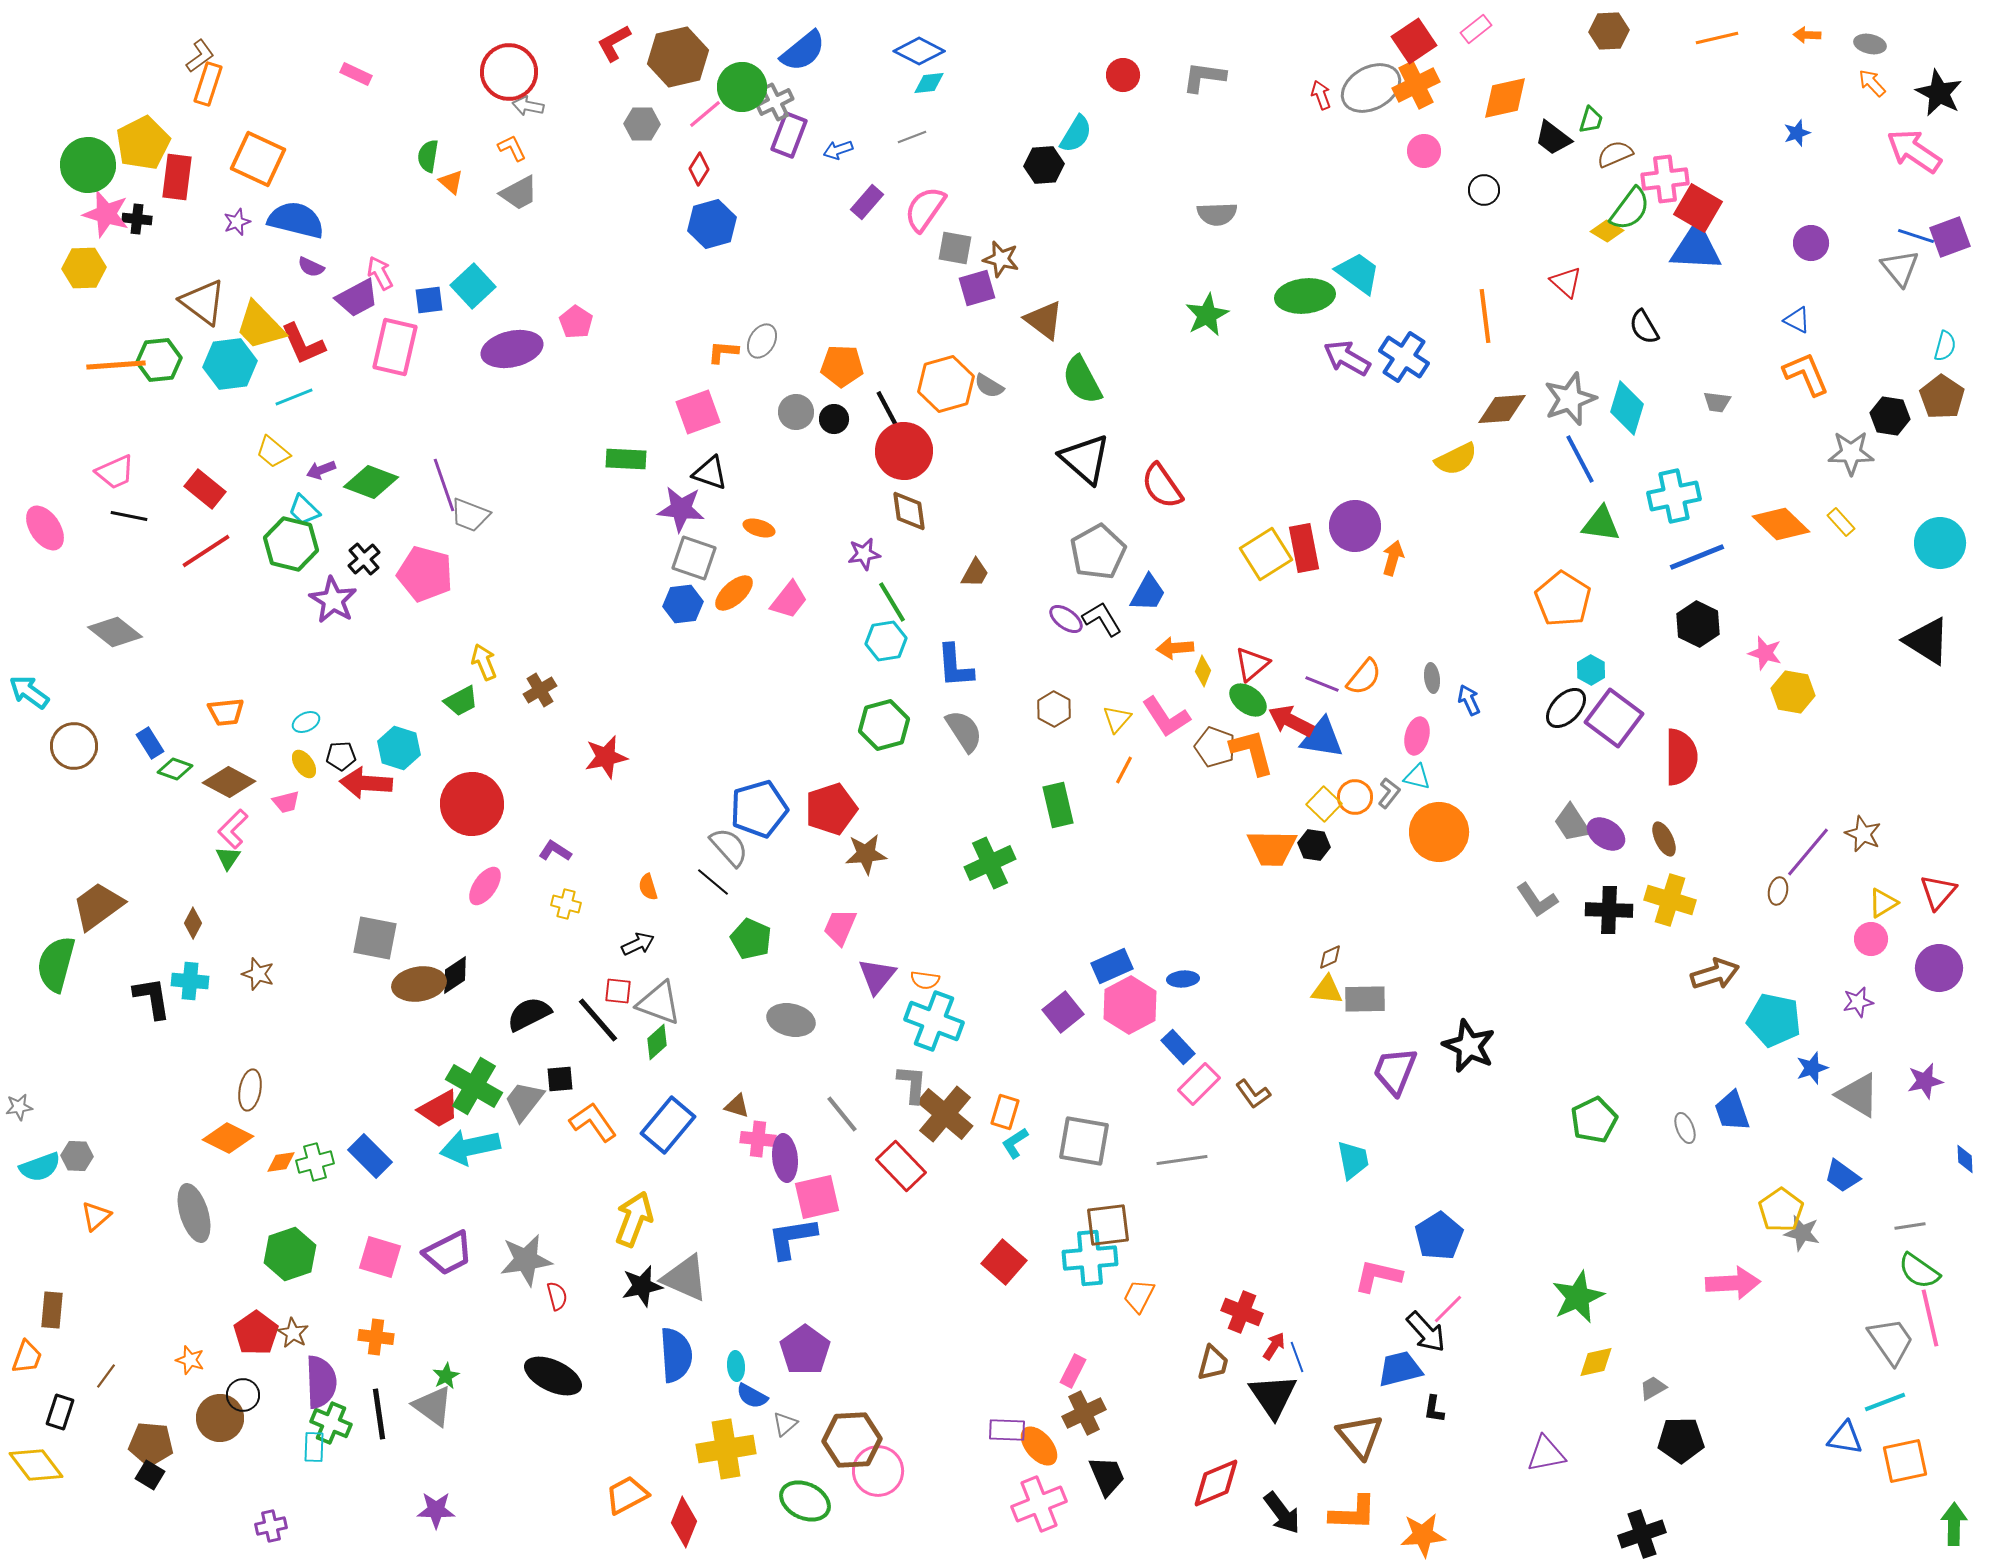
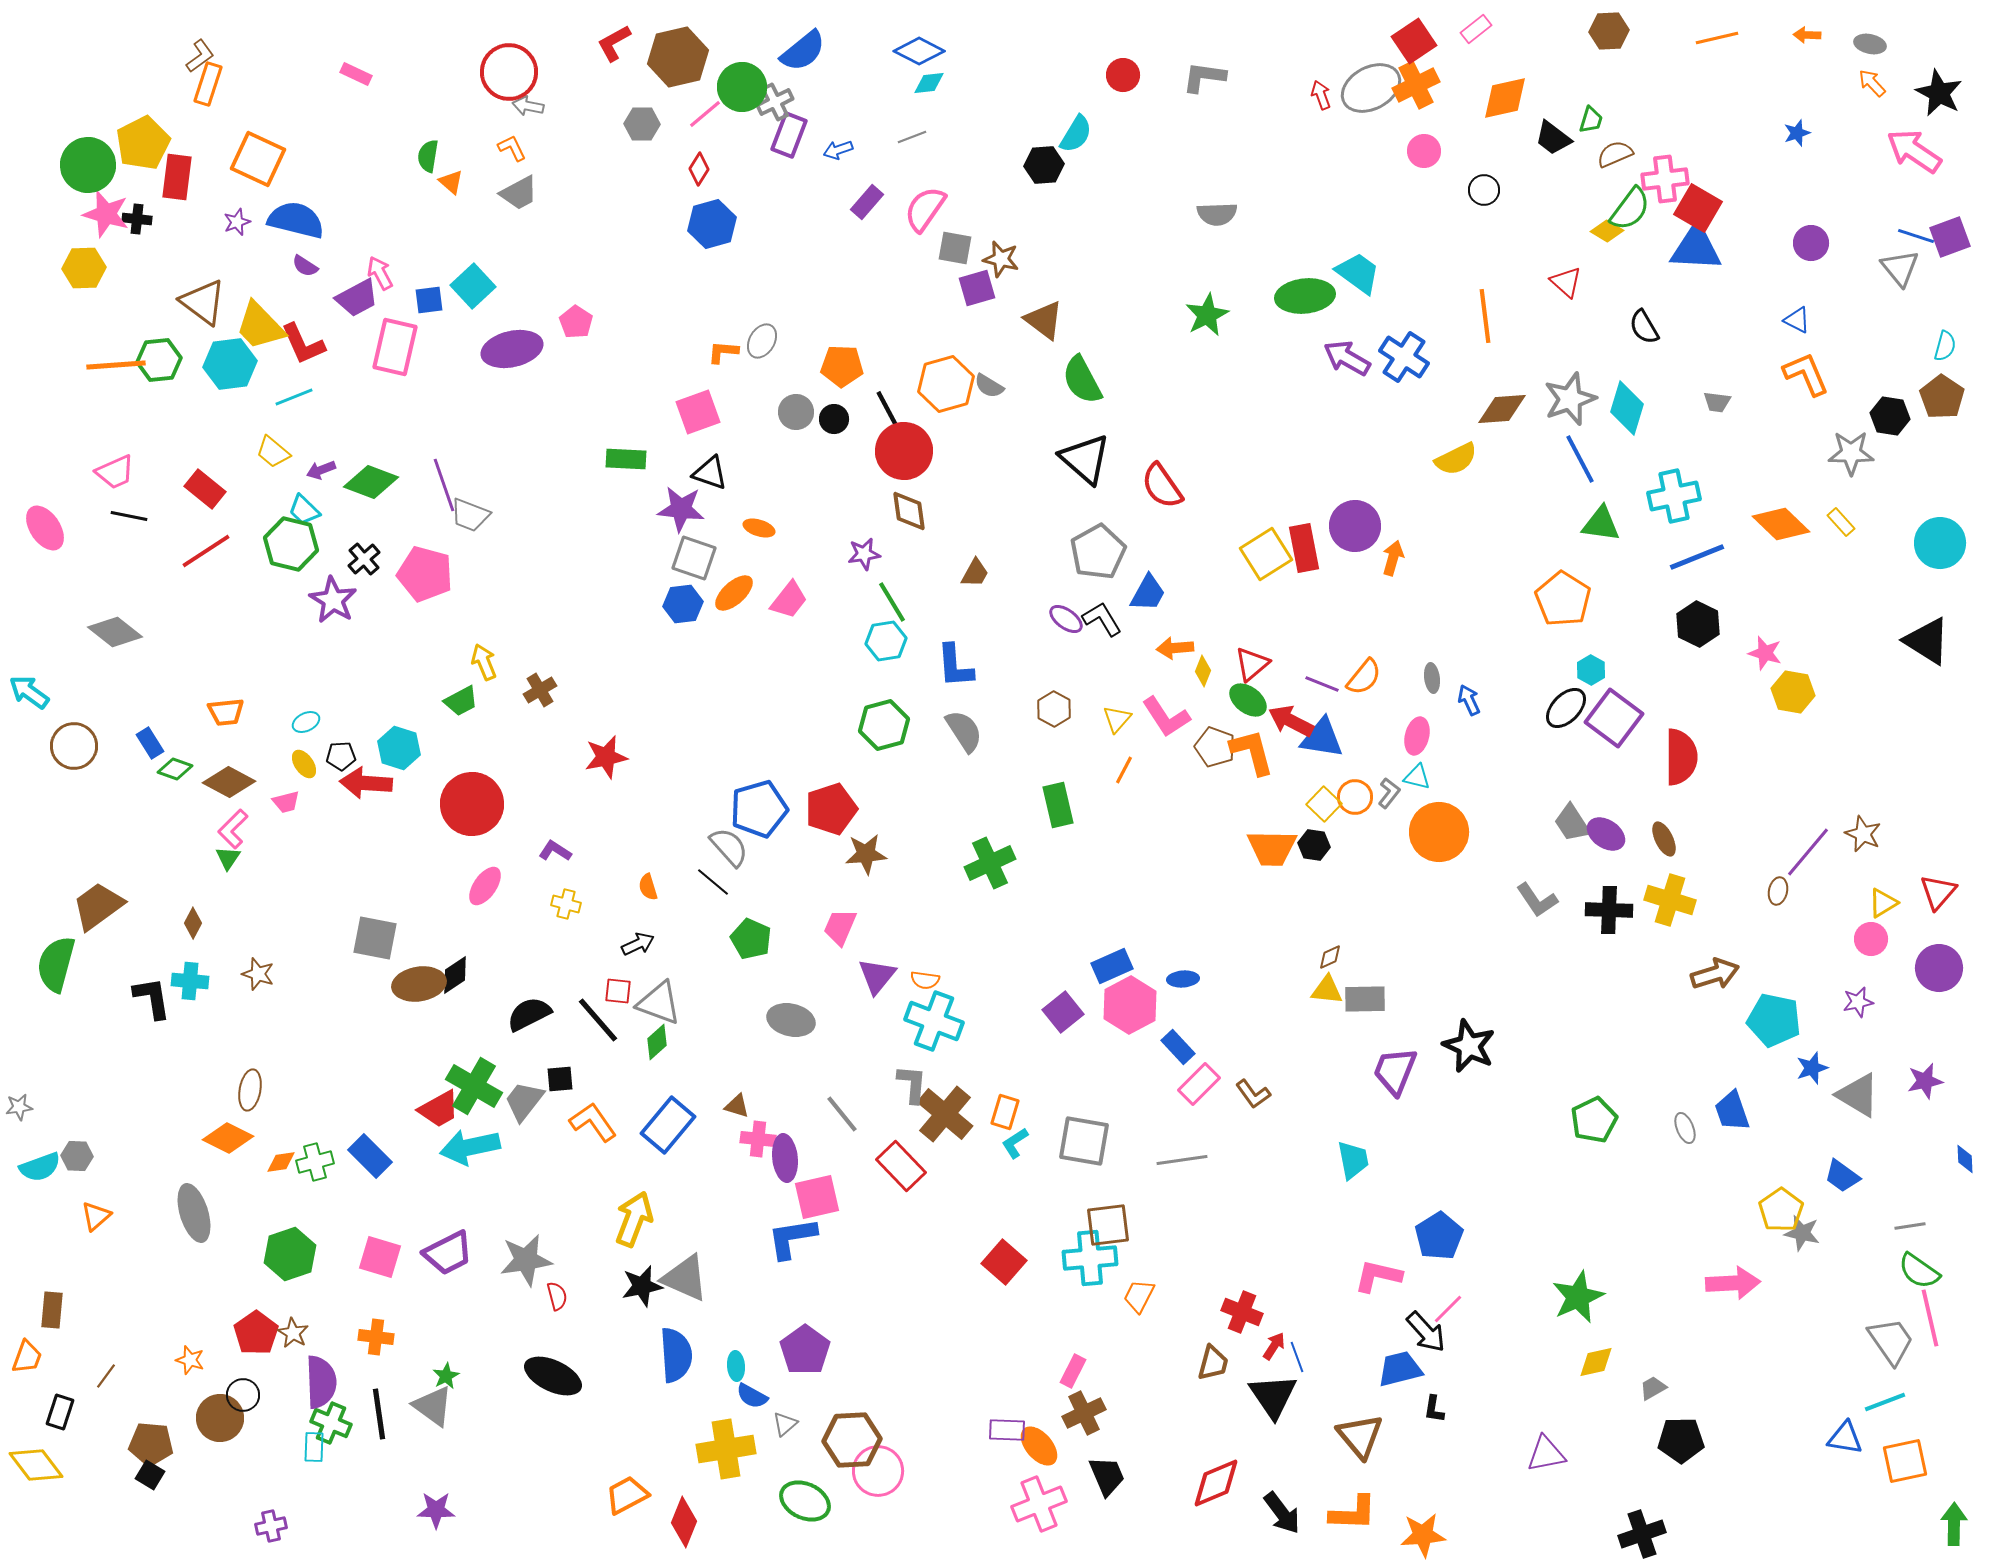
purple semicircle at (311, 267): moved 6 px left, 1 px up; rotated 8 degrees clockwise
